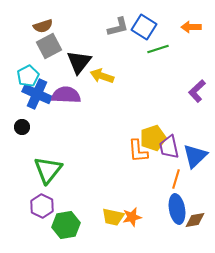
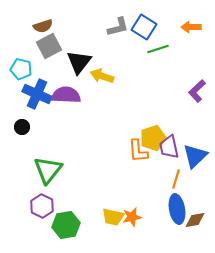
cyan pentagon: moved 7 px left, 7 px up; rotated 30 degrees counterclockwise
